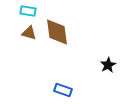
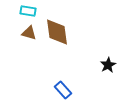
blue rectangle: rotated 30 degrees clockwise
